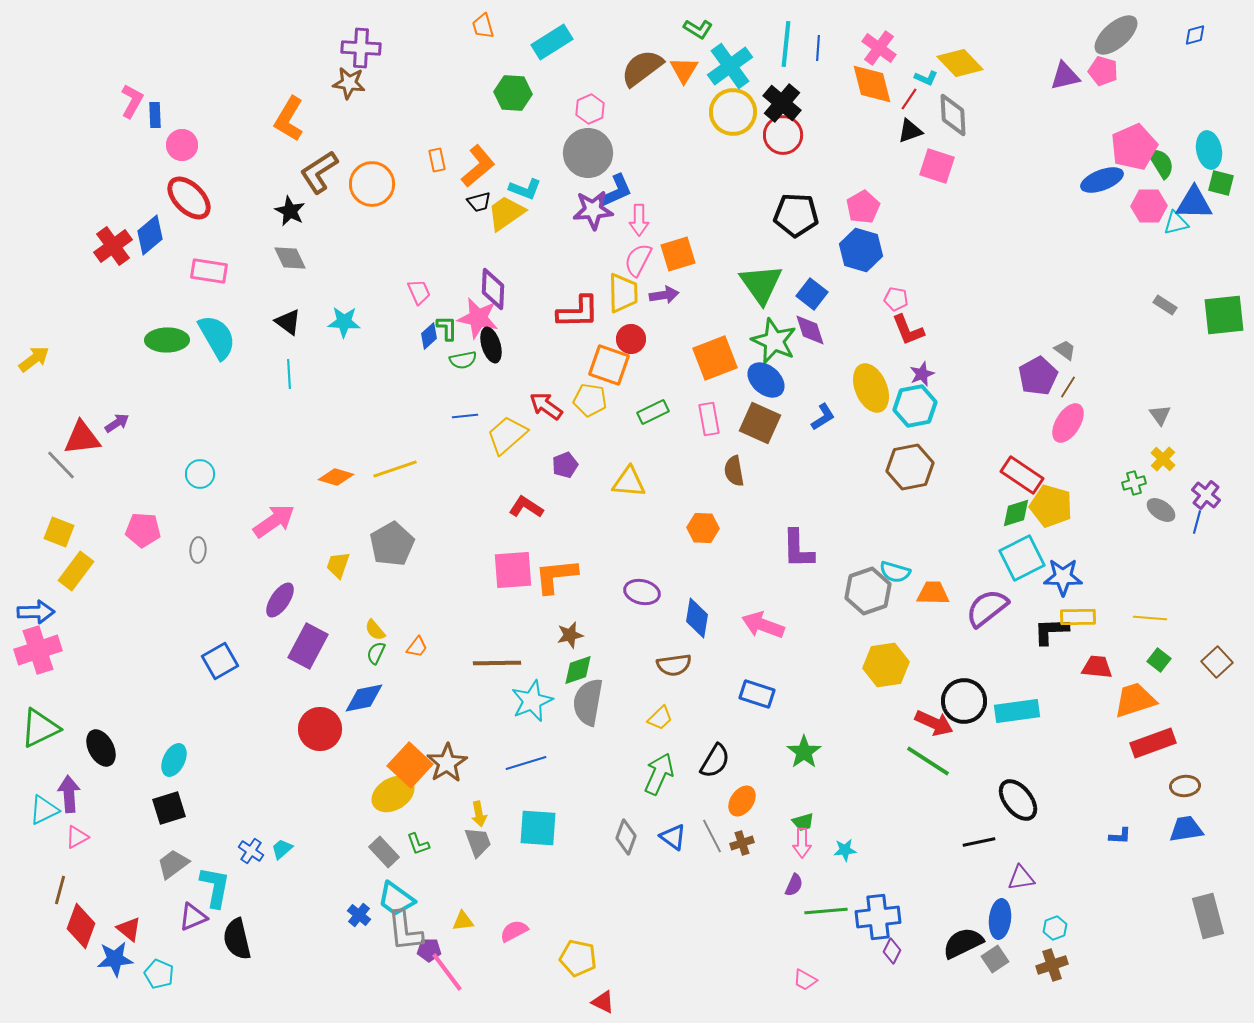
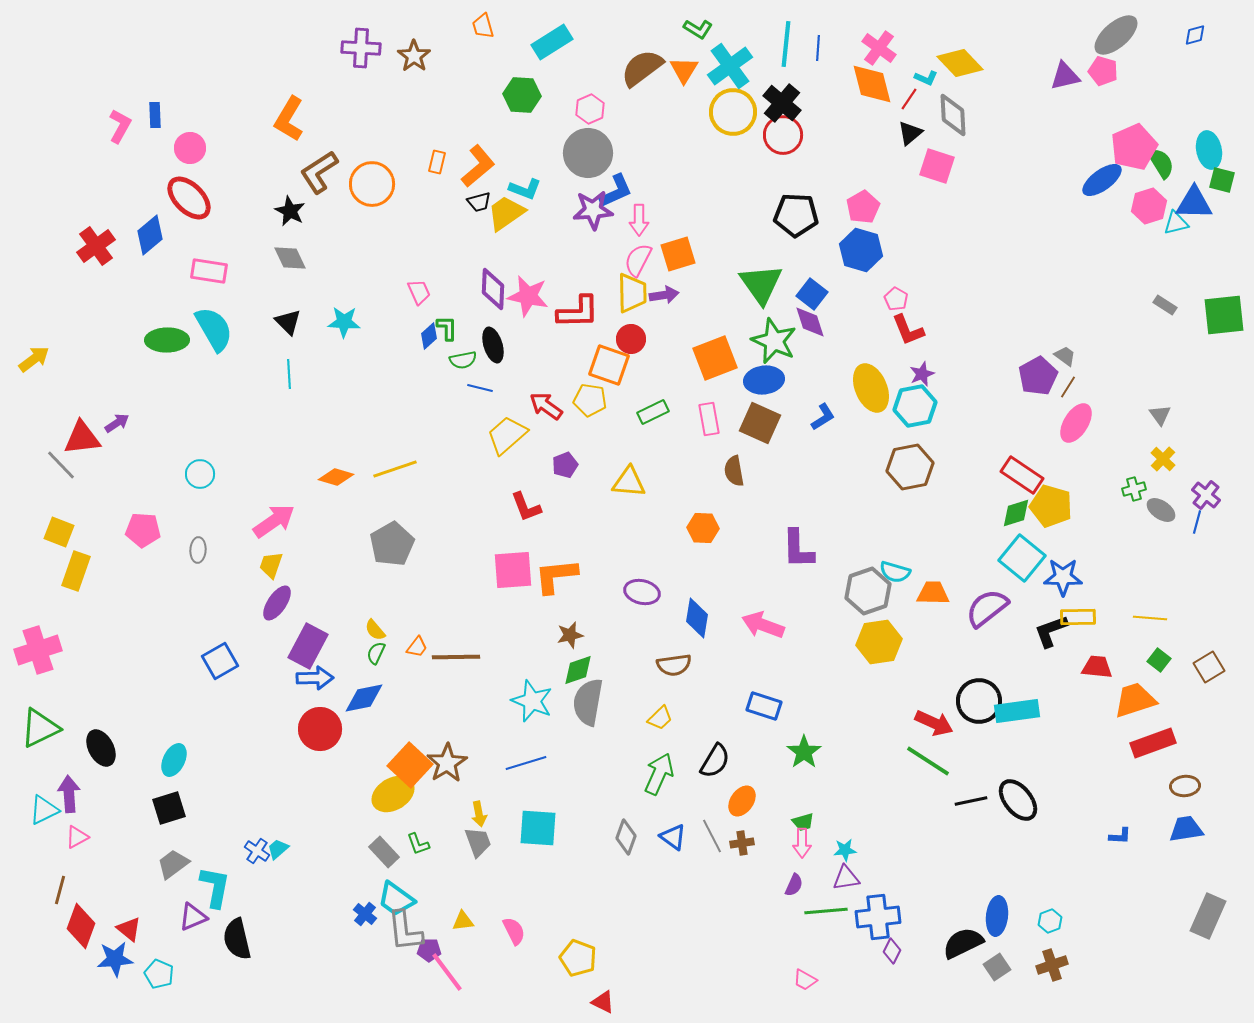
brown star at (349, 83): moved 65 px right, 27 px up; rotated 28 degrees clockwise
green hexagon at (513, 93): moved 9 px right, 2 px down
pink L-shape at (132, 101): moved 12 px left, 25 px down
black triangle at (910, 131): moved 2 px down; rotated 20 degrees counterclockwise
pink circle at (182, 145): moved 8 px right, 3 px down
orange rectangle at (437, 160): moved 2 px down; rotated 25 degrees clockwise
blue ellipse at (1102, 180): rotated 15 degrees counterclockwise
green square at (1221, 183): moved 1 px right, 3 px up
pink hexagon at (1149, 206): rotated 16 degrees counterclockwise
red cross at (113, 246): moved 17 px left
yellow trapezoid at (623, 293): moved 9 px right
pink pentagon at (896, 299): rotated 20 degrees clockwise
pink star at (478, 318): moved 50 px right, 22 px up
black triangle at (288, 322): rotated 8 degrees clockwise
purple diamond at (810, 330): moved 8 px up
cyan semicircle at (217, 337): moved 3 px left, 8 px up
black ellipse at (491, 345): moved 2 px right
gray trapezoid at (1065, 350): moved 6 px down
blue ellipse at (766, 380): moved 2 px left; rotated 48 degrees counterclockwise
blue line at (465, 416): moved 15 px right, 28 px up; rotated 20 degrees clockwise
pink ellipse at (1068, 423): moved 8 px right
green cross at (1134, 483): moved 6 px down
red L-shape at (526, 507): rotated 144 degrees counterclockwise
cyan square at (1022, 558): rotated 24 degrees counterclockwise
yellow trapezoid at (338, 565): moved 67 px left
yellow rectangle at (76, 571): rotated 18 degrees counterclockwise
purple ellipse at (280, 600): moved 3 px left, 3 px down
blue arrow at (36, 612): moved 279 px right, 66 px down
black L-shape at (1051, 631): rotated 18 degrees counterclockwise
brown square at (1217, 662): moved 8 px left, 5 px down; rotated 12 degrees clockwise
brown line at (497, 663): moved 41 px left, 6 px up
yellow hexagon at (886, 665): moved 7 px left, 23 px up
blue rectangle at (757, 694): moved 7 px right, 12 px down
cyan star at (532, 701): rotated 27 degrees counterclockwise
black circle at (964, 701): moved 15 px right
black line at (979, 842): moved 8 px left, 41 px up
brown cross at (742, 843): rotated 10 degrees clockwise
cyan trapezoid at (282, 849): moved 4 px left
blue cross at (251, 851): moved 6 px right
purple triangle at (1021, 878): moved 175 px left
blue cross at (359, 915): moved 6 px right, 1 px up
gray rectangle at (1208, 916): rotated 39 degrees clockwise
blue ellipse at (1000, 919): moved 3 px left, 3 px up
cyan hexagon at (1055, 928): moved 5 px left, 7 px up
pink semicircle at (514, 931): rotated 92 degrees clockwise
yellow pentagon at (578, 958): rotated 9 degrees clockwise
gray square at (995, 959): moved 2 px right, 8 px down
